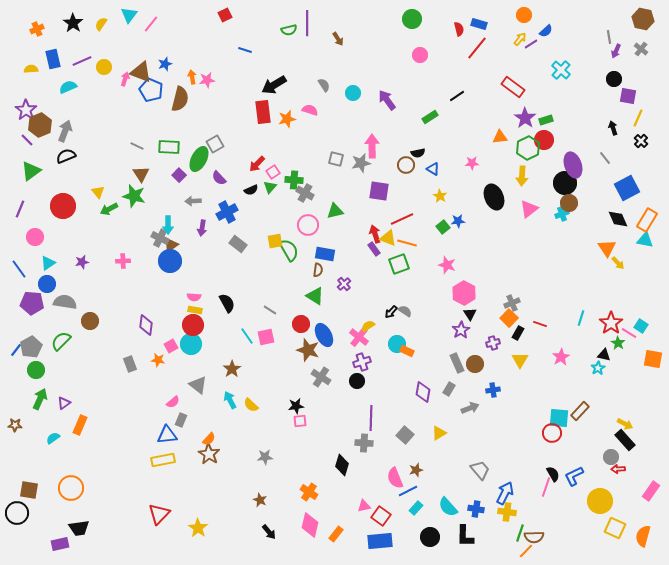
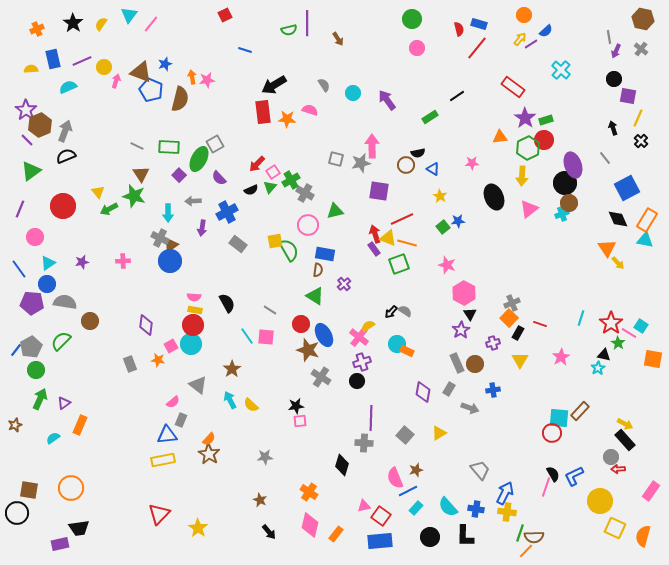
pink circle at (420, 55): moved 3 px left, 7 px up
pink arrow at (125, 79): moved 9 px left, 2 px down
orange star at (287, 119): rotated 18 degrees clockwise
green cross at (294, 180): moved 3 px left; rotated 36 degrees counterclockwise
cyan arrow at (168, 225): moved 12 px up
pink square at (266, 337): rotated 18 degrees clockwise
gray arrow at (470, 408): rotated 42 degrees clockwise
brown star at (15, 425): rotated 24 degrees counterclockwise
